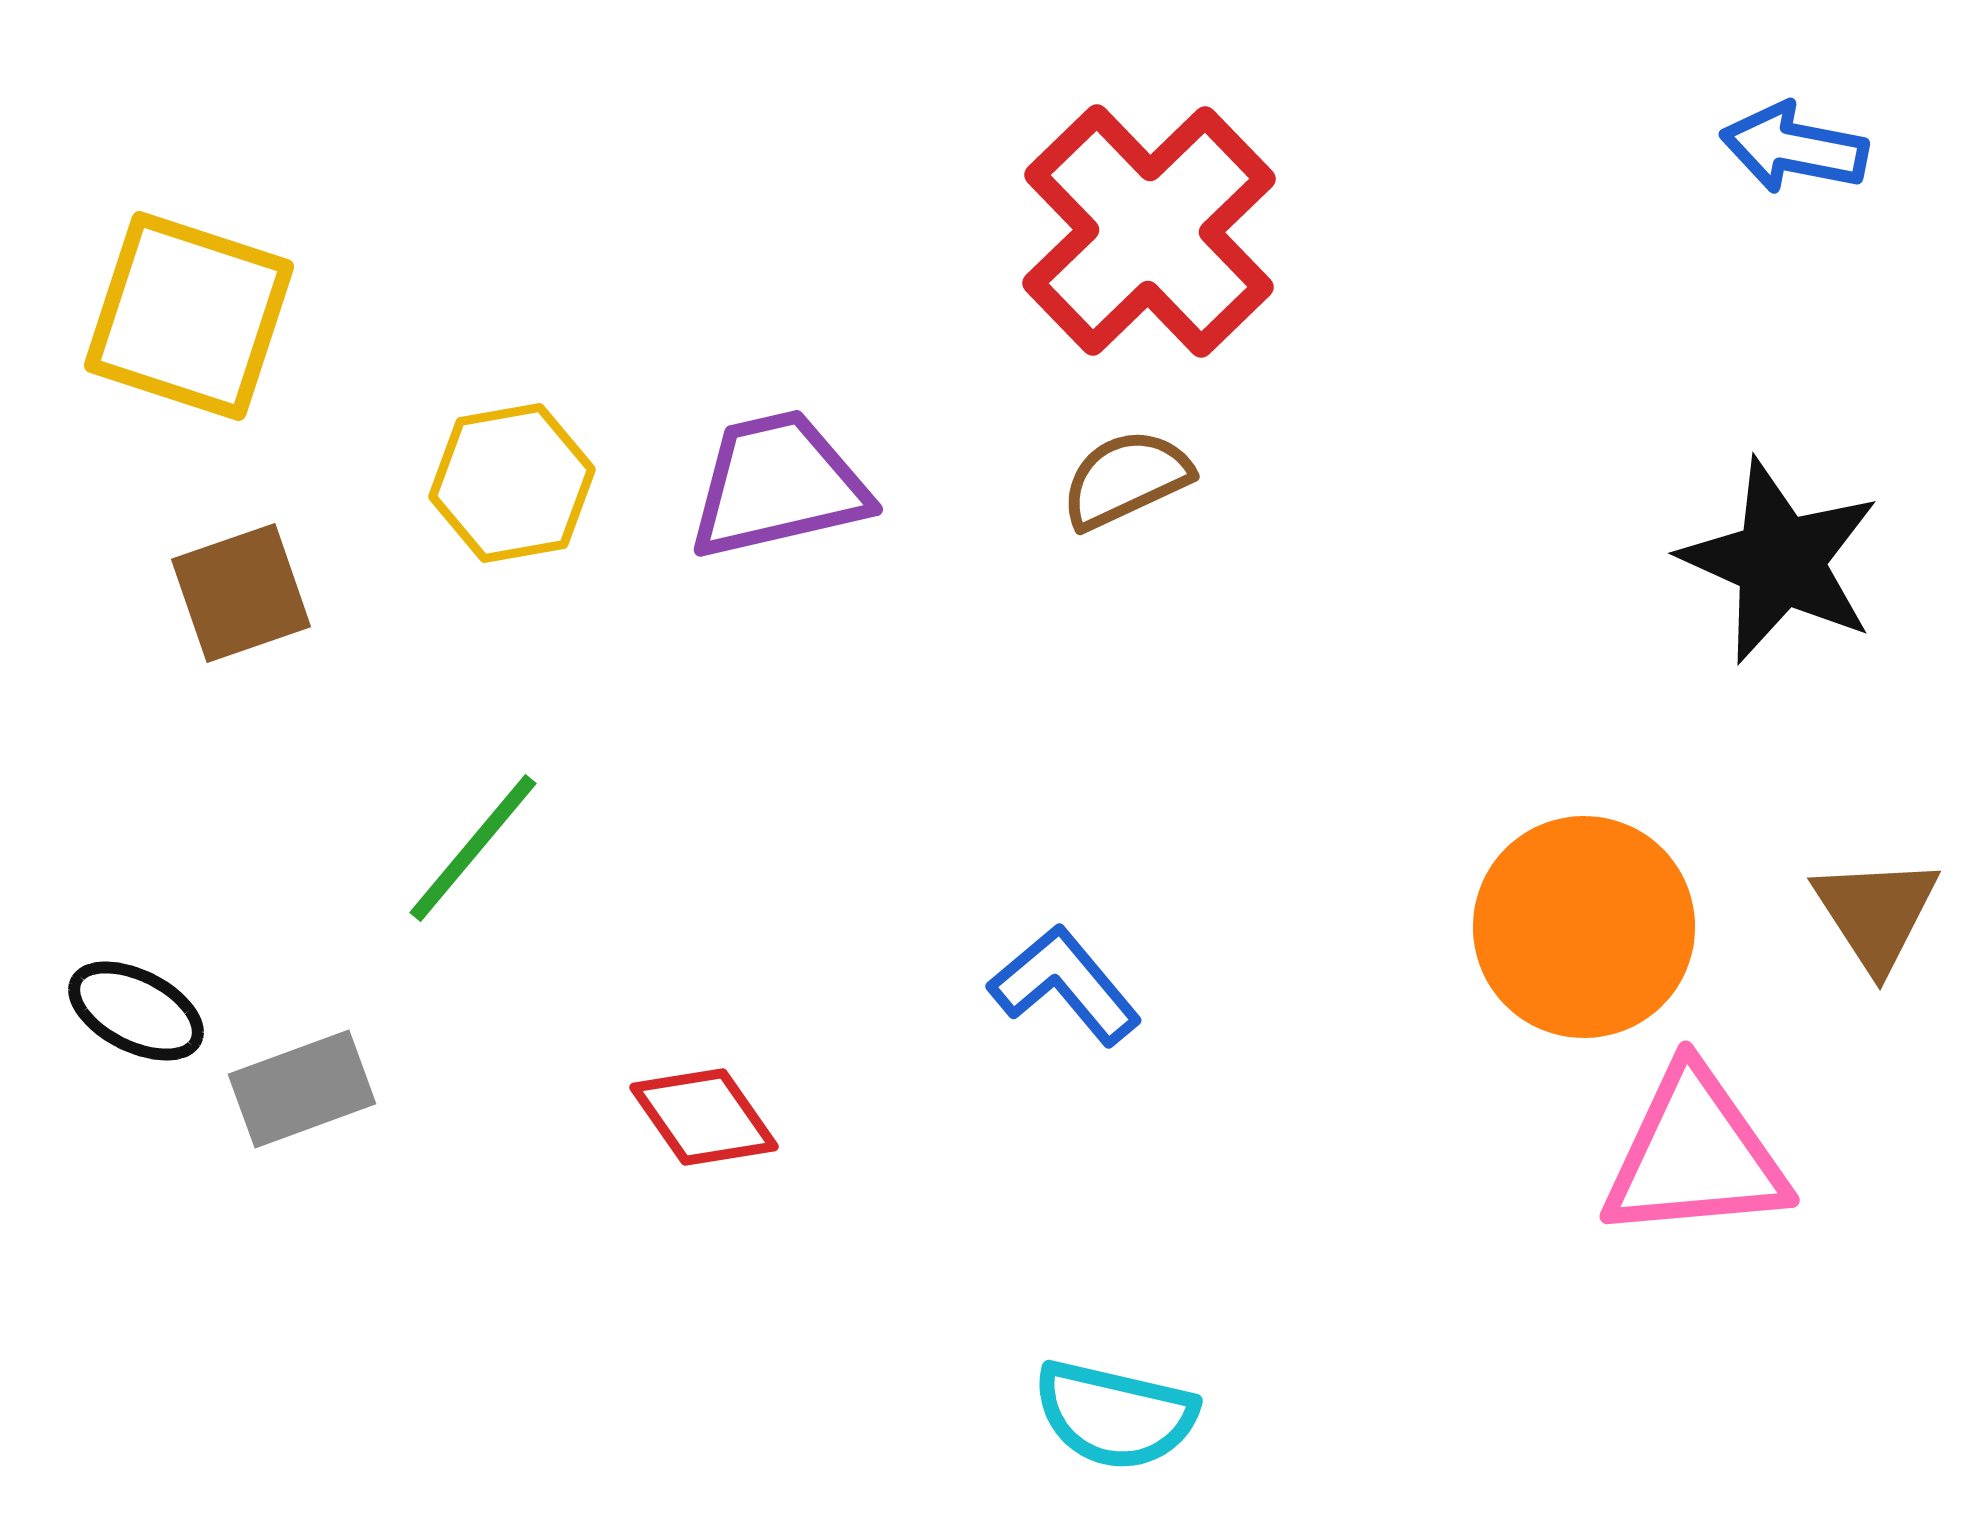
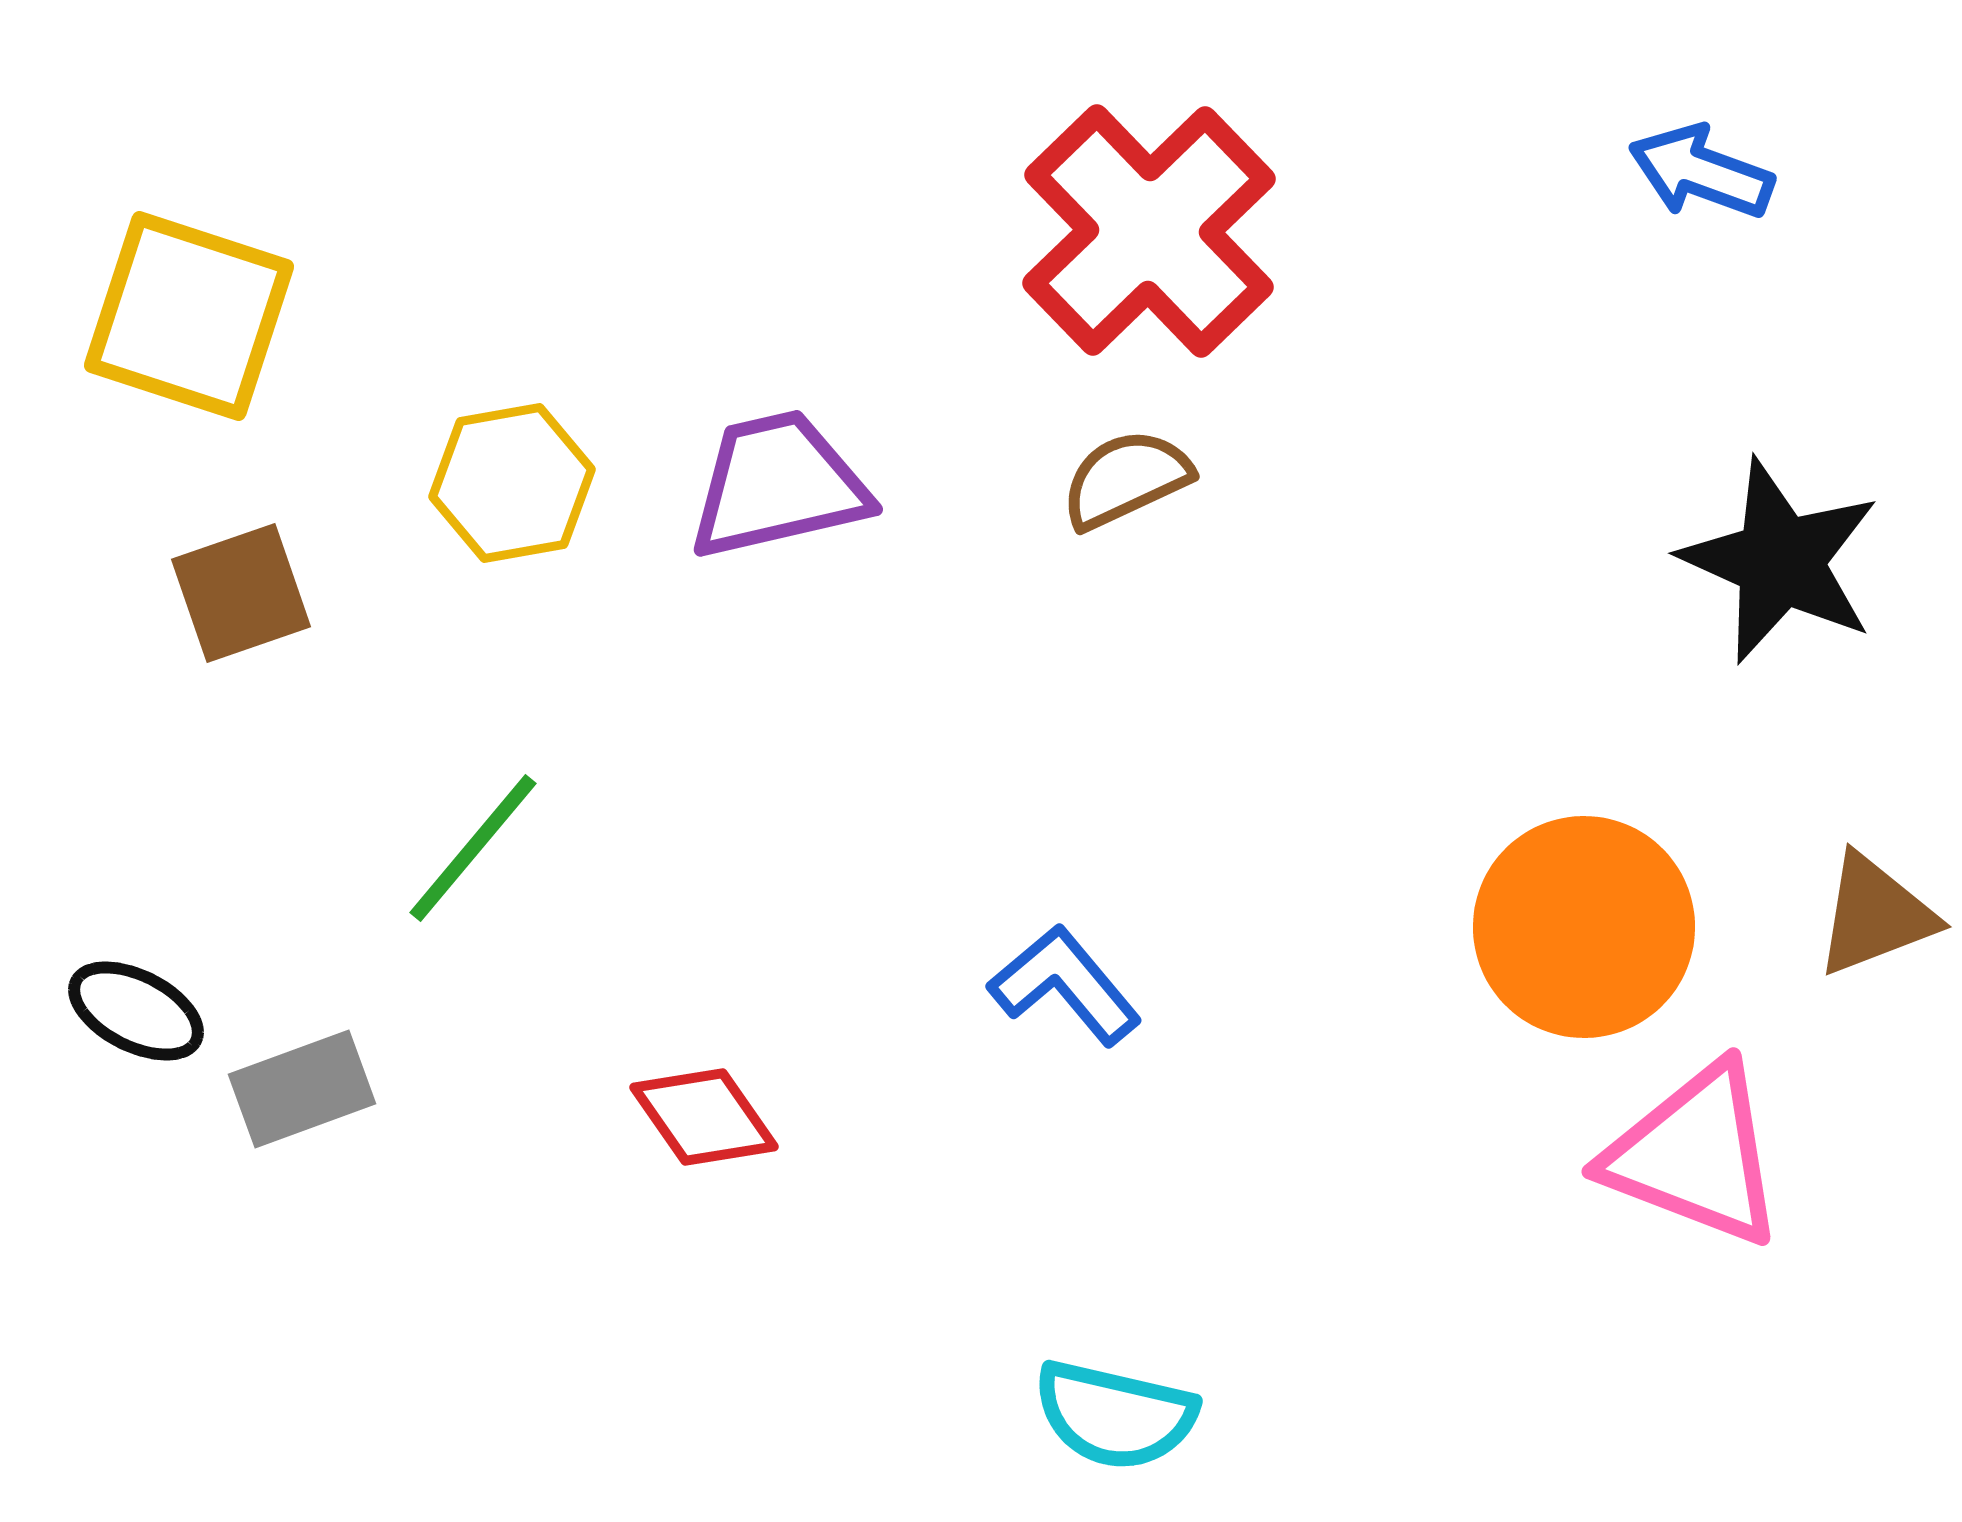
blue arrow: moved 93 px left, 24 px down; rotated 9 degrees clockwise
brown triangle: moved 1 px left, 2 px down; rotated 42 degrees clockwise
pink triangle: rotated 26 degrees clockwise
